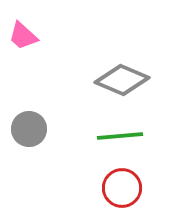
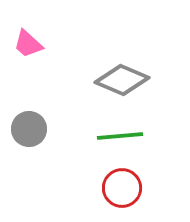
pink trapezoid: moved 5 px right, 8 px down
